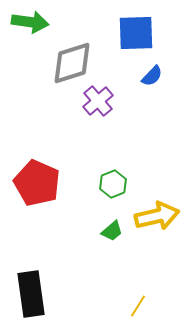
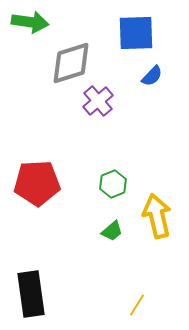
gray diamond: moved 1 px left
red pentagon: rotated 27 degrees counterclockwise
yellow arrow: rotated 90 degrees counterclockwise
yellow line: moved 1 px left, 1 px up
